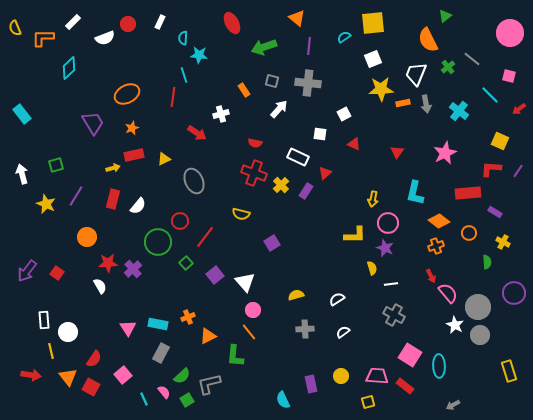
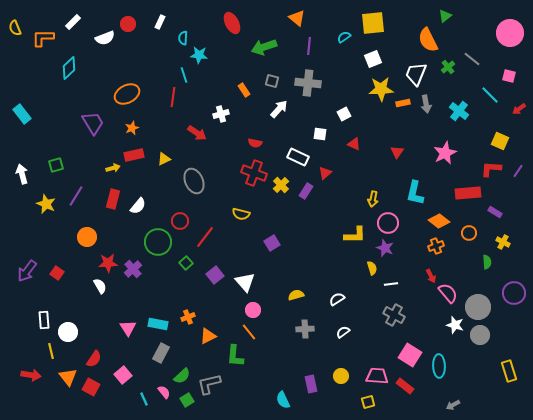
white star at (455, 325): rotated 12 degrees counterclockwise
